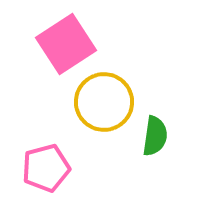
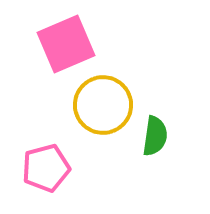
pink square: rotated 10 degrees clockwise
yellow circle: moved 1 px left, 3 px down
